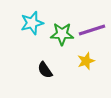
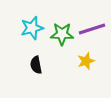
cyan star: moved 5 px down
purple line: moved 1 px up
black semicircle: moved 9 px left, 5 px up; rotated 24 degrees clockwise
